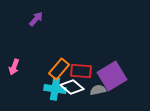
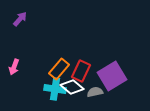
purple arrow: moved 16 px left
red rectangle: rotated 70 degrees counterclockwise
gray semicircle: moved 3 px left, 2 px down
